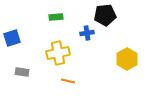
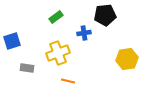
green rectangle: rotated 32 degrees counterclockwise
blue cross: moved 3 px left
blue square: moved 3 px down
yellow cross: rotated 10 degrees counterclockwise
yellow hexagon: rotated 20 degrees clockwise
gray rectangle: moved 5 px right, 4 px up
